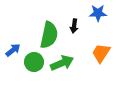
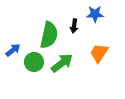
blue star: moved 3 px left, 1 px down
orange trapezoid: moved 2 px left
green arrow: rotated 15 degrees counterclockwise
